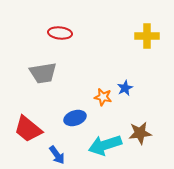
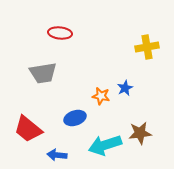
yellow cross: moved 11 px down; rotated 10 degrees counterclockwise
orange star: moved 2 px left, 1 px up
blue arrow: rotated 132 degrees clockwise
